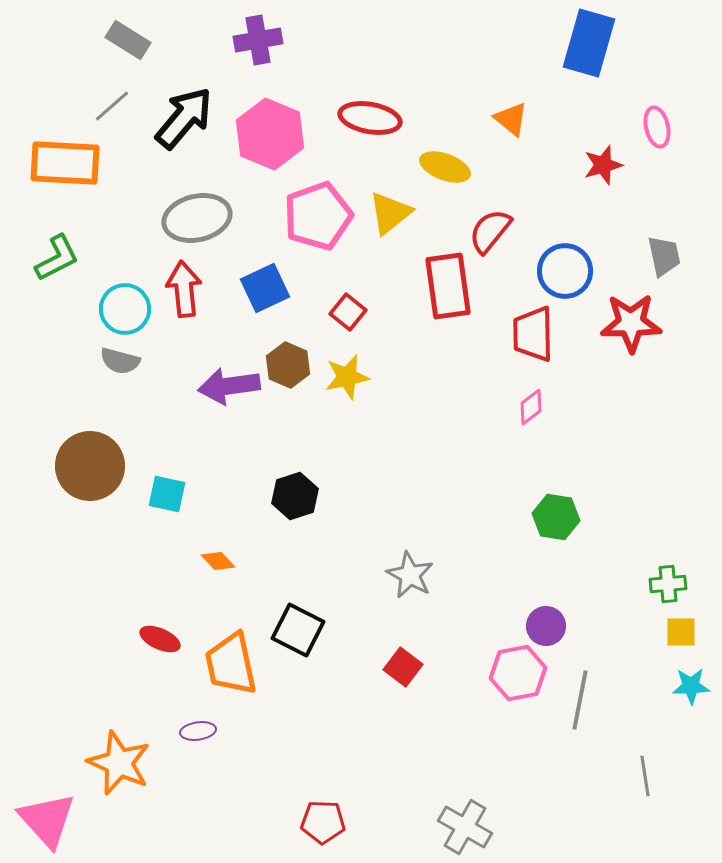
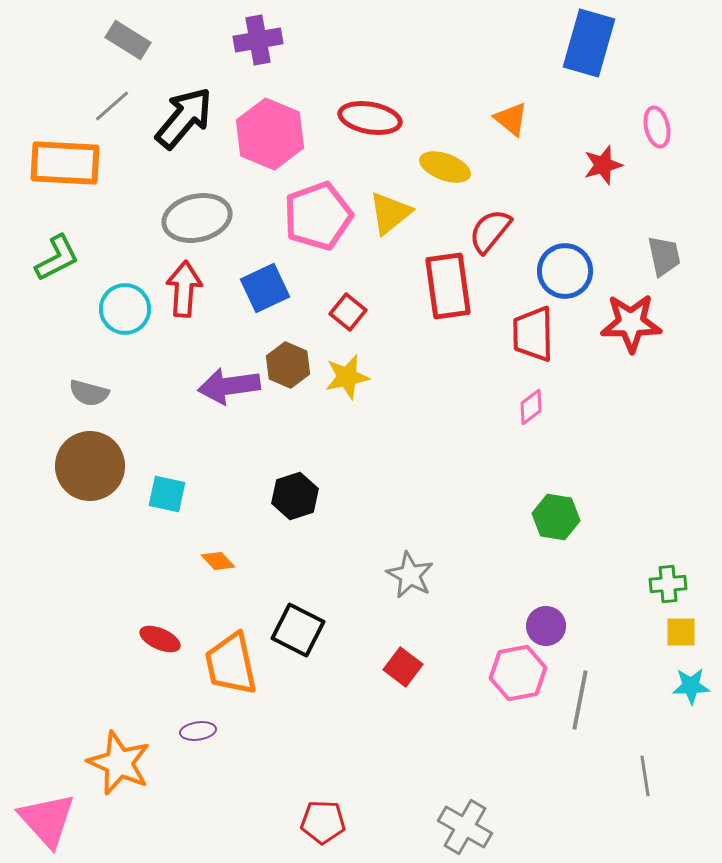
red arrow at (184, 289): rotated 10 degrees clockwise
gray semicircle at (120, 361): moved 31 px left, 32 px down
